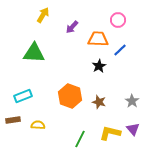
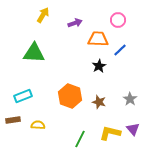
purple arrow: moved 3 px right, 4 px up; rotated 152 degrees counterclockwise
gray star: moved 2 px left, 2 px up
